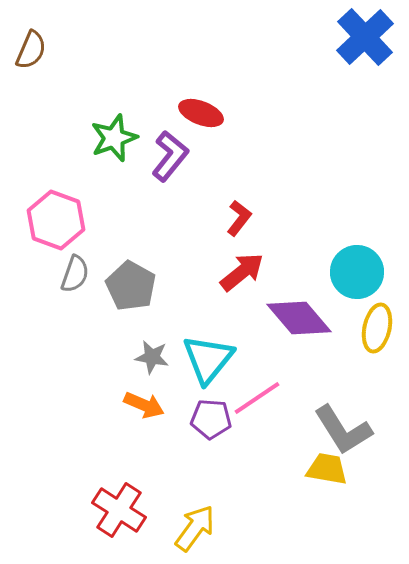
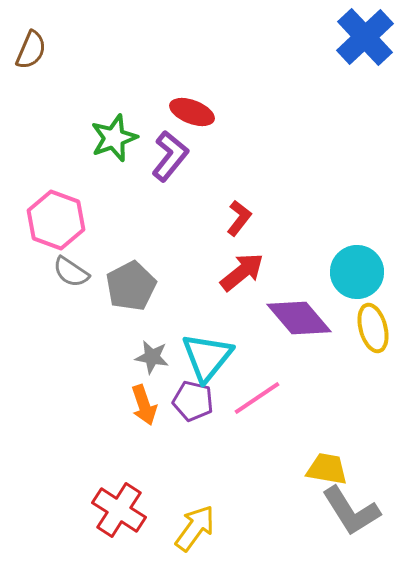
red ellipse: moved 9 px left, 1 px up
gray semicircle: moved 4 px left, 2 px up; rotated 105 degrees clockwise
gray pentagon: rotated 15 degrees clockwise
yellow ellipse: moved 4 px left; rotated 27 degrees counterclockwise
cyan triangle: moved 1 px left, 2 px up
orange arrow: rotated 48 degrees clockwise
purple pentagon: moved 18 px left, 18 px up; rotated 9 degrees clockwise
gray L-shape: moved 8 px right, 81 px down
